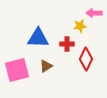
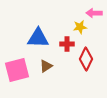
yellow star: moved 1 px down
